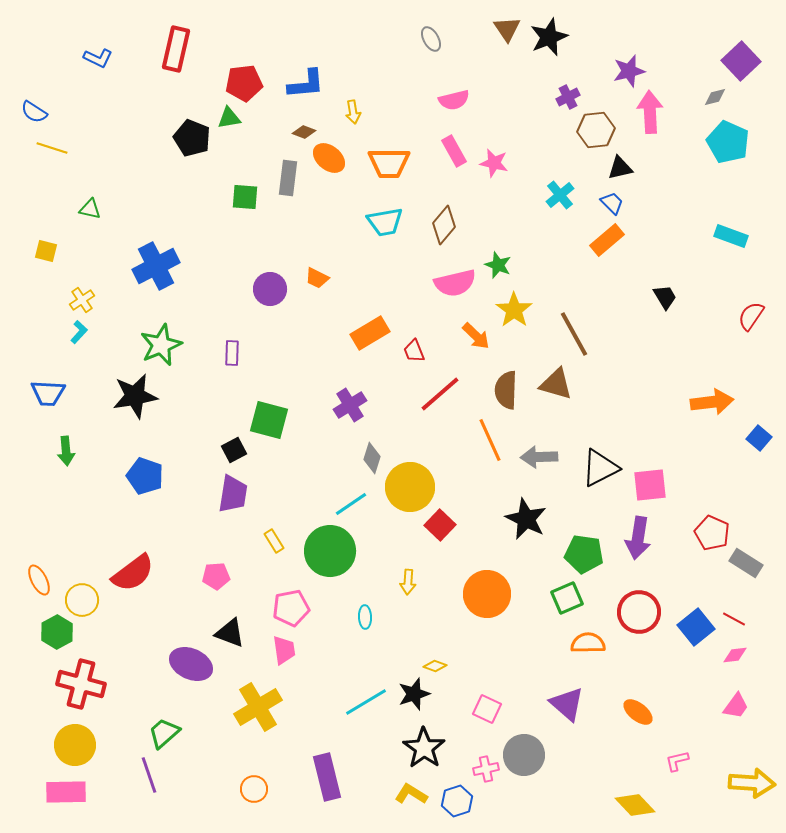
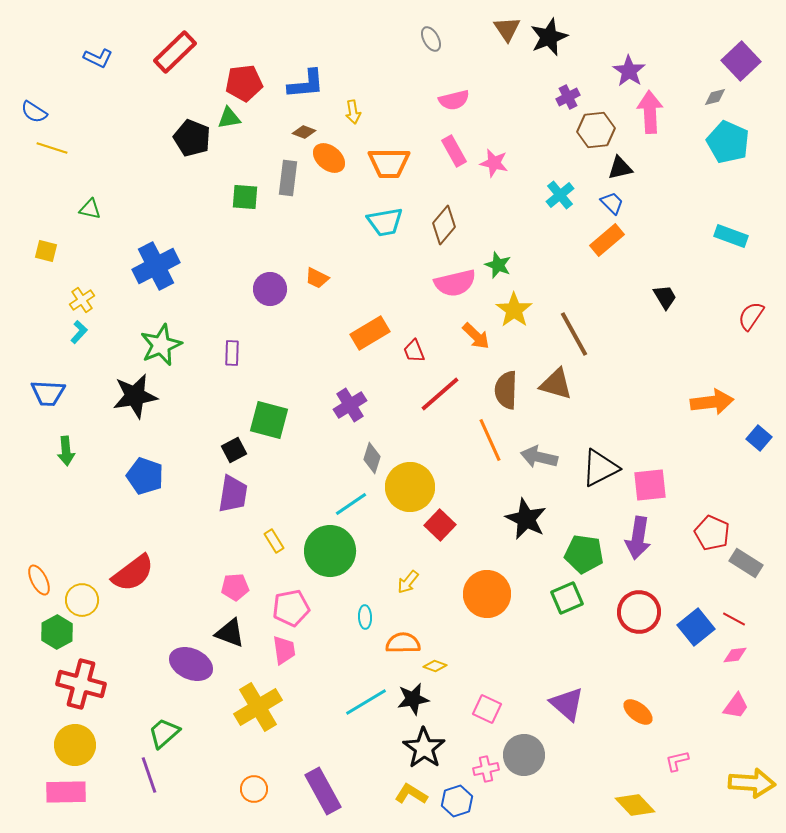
red rectangle at (176, 49): moved 1 px left, 3 px down; rotated 33 degrees clockwise
purple star at (629, 71): rotated 24 degrees counterclockwise
gray arrow at (539, 457): rotated 15 degrees clockwise
pink pentagon at (216, 576): moved 19 px right, 11 px down
yellow arrow at (408, 582): rotated 35 degrees clockwise
orange semicircle at (588, 643): moved 185 px left
black star at (414, 694): moved 1 px left, 5 px down; rotated 8 degrees clockwise
purple rectangle at (327, 777): moved 4 px left, 14 px down; rotated 15 degrees counterclockwise
